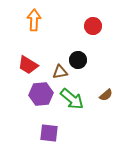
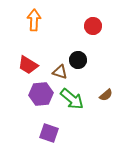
brown triangle: rotated 28 degrees clockwise
purple square: rotated 12 degrees clockwise
